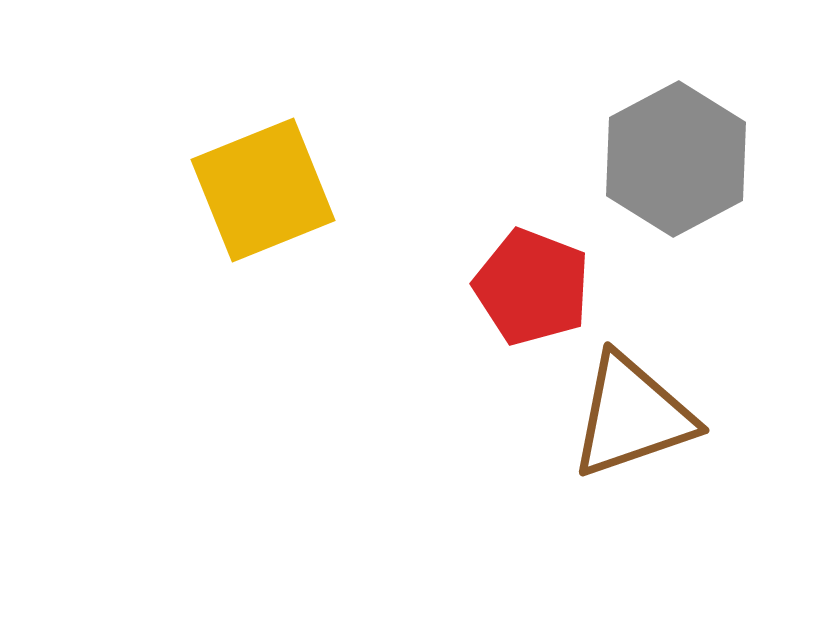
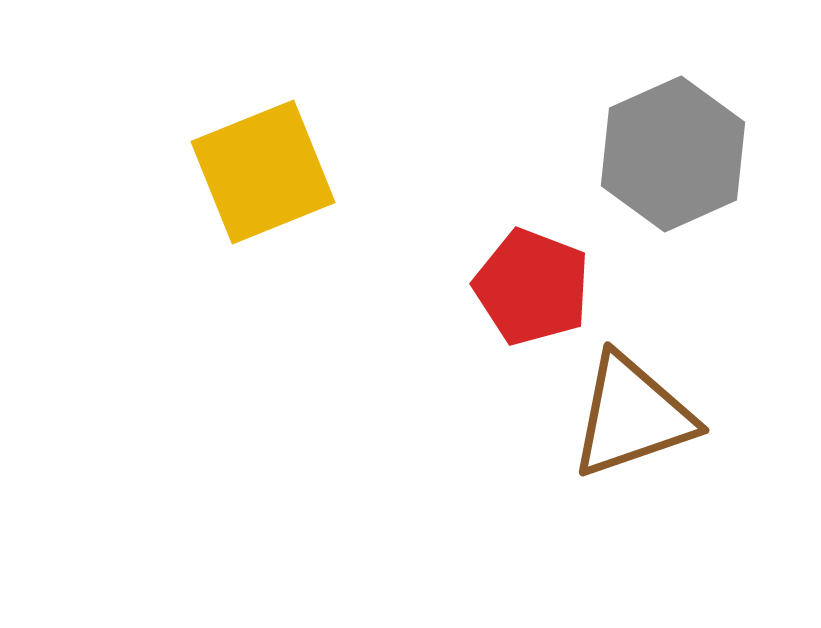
gray hexagon: moved 3 px left, 5 px up; rotated 4 degrees clockwise
yellow square: moved 18 px up
